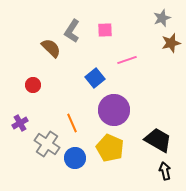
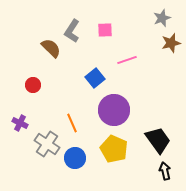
purple cross: rotated 35 degrees counterclockwise
black trapezoid: rotated 24 degrees clockwise
yellow pentagon: moved 4 px right, 1 px down
